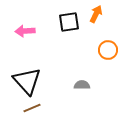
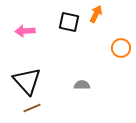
black square: rotated 20 degrees clockwise
orange circle: moved 13 px right, 2 px up
